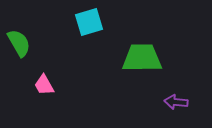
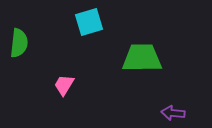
green semicircle: rotated 36 degrees clockwise
pink trapezoid: moved 20 px right; rotated 60 degrees clockwise
purple arrow: moved 3 px left, 11 px down
